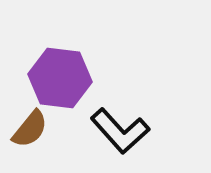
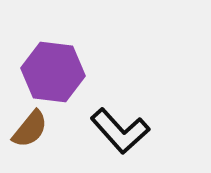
purple hexagon: moved 7 px left, 6 px up
